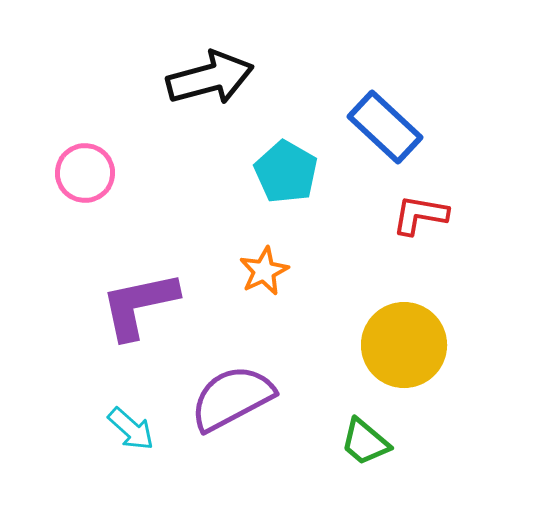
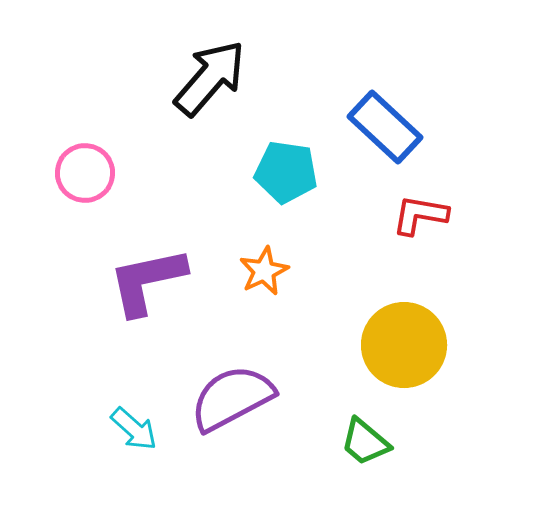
black arrow: rotated 34 degrees counterclockwise
cyan pentagon: rotated 22 degrees counterclockwise
purple L-shape: moved 8 px right, 24 px up
cyan arrow: moved 3 px right
